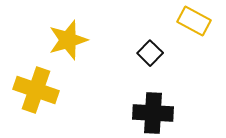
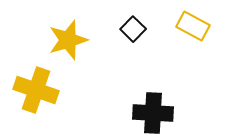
yellow rectangle: moved 1 px left, 5 px down
black square: moved 17 px left, 24 px up
